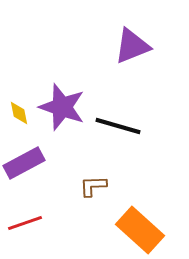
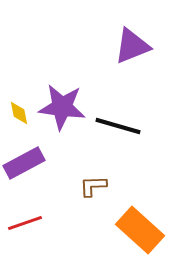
purple star: rotated 12 degrees counterclockwise
